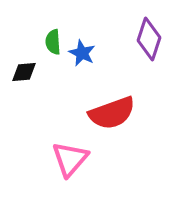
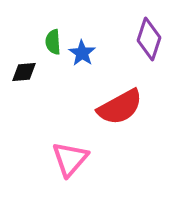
blue star: rotated 8 degrees clockwise
red semicircle: moved 8 px right, 6 px up; rotated 9 degrees counterclockwise
